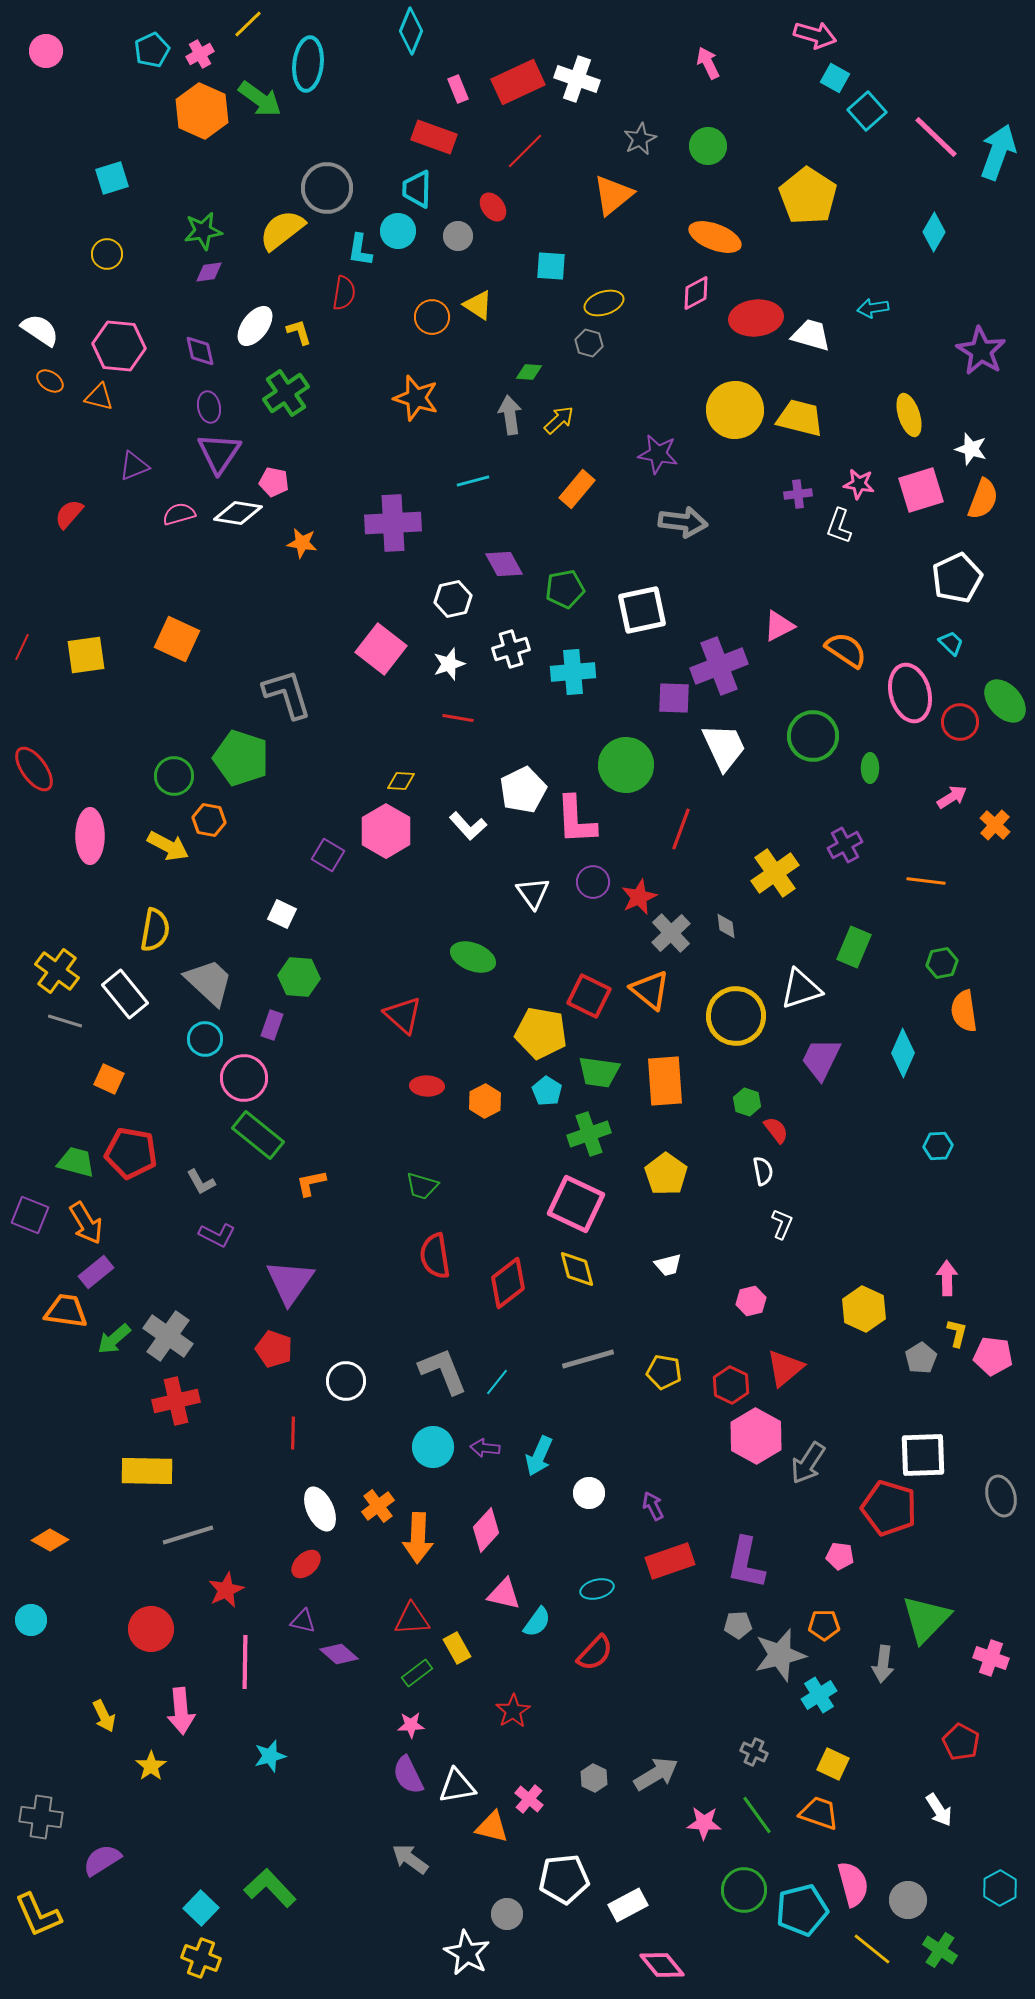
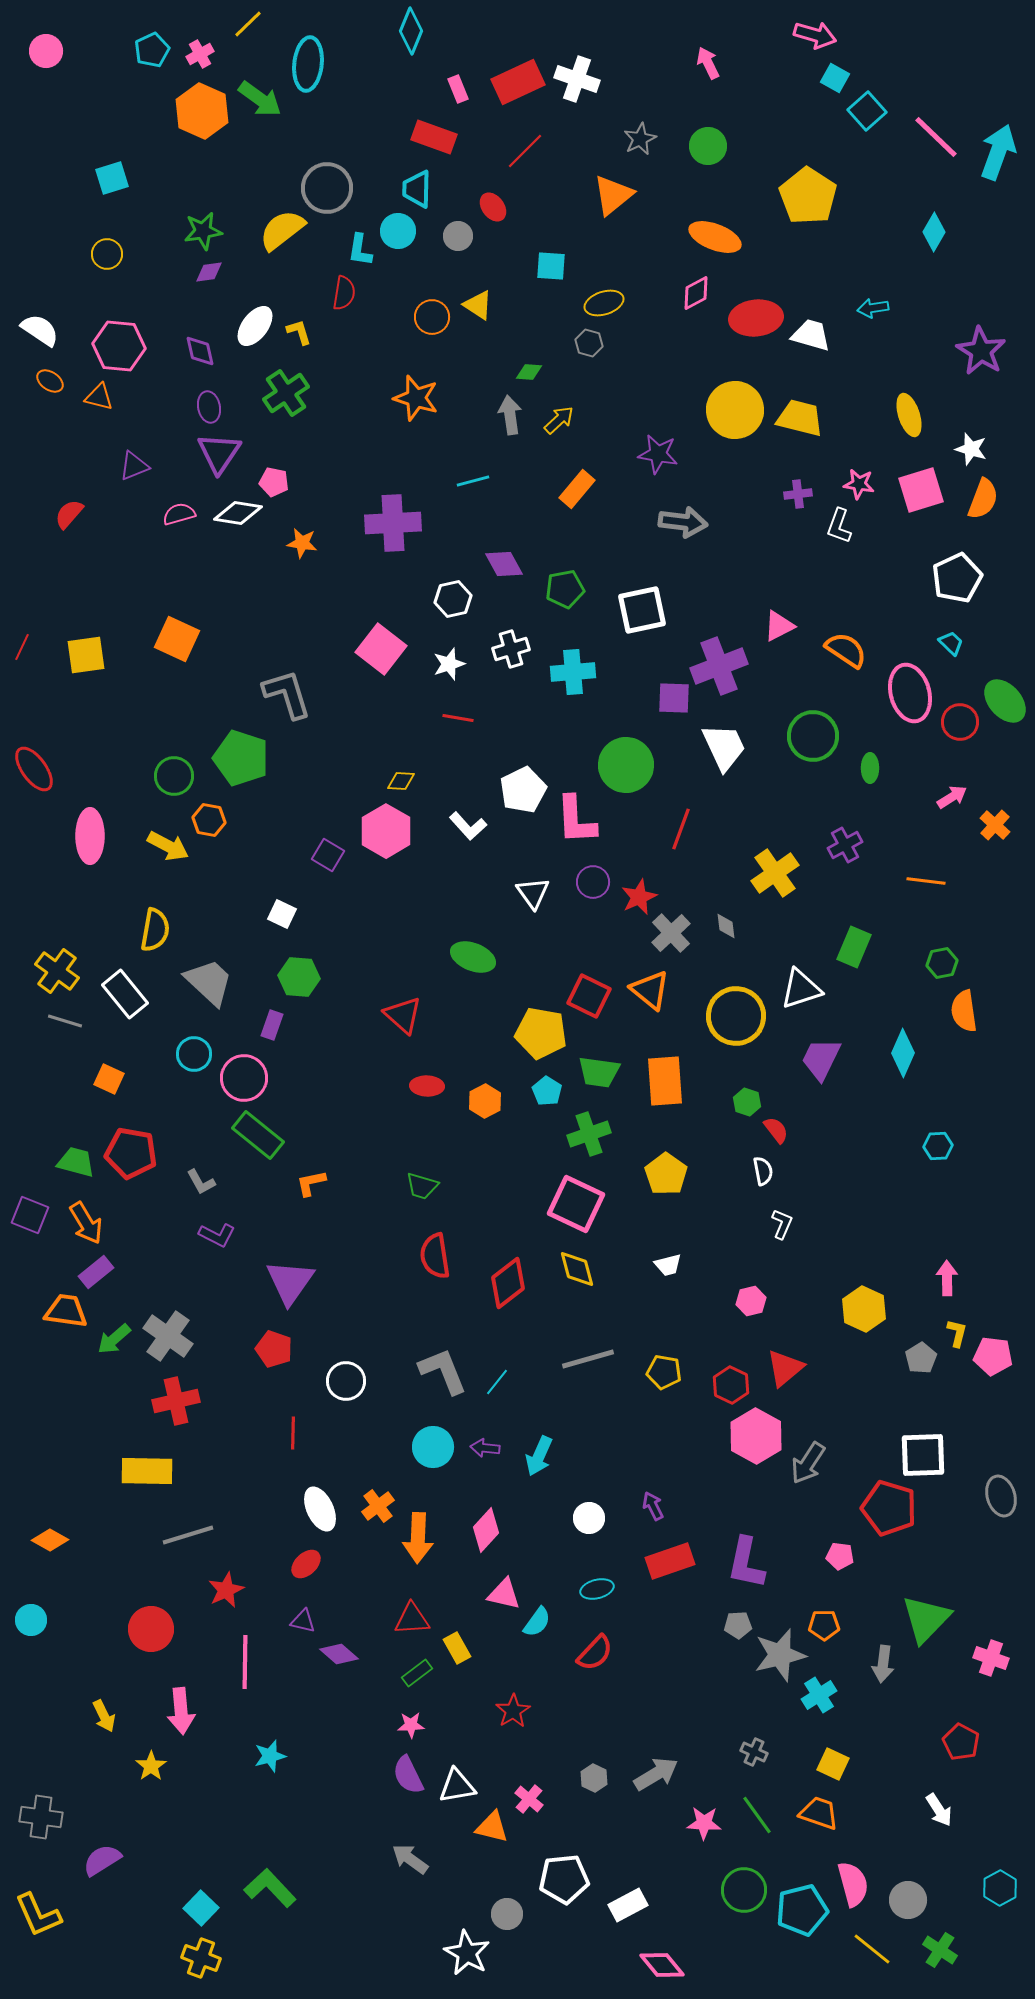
cyan circle at (205, 1039): moved 11 px left, 15 px down
white circle at (589, 1493): moved 25 px down
